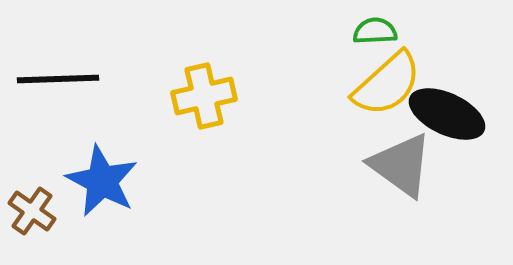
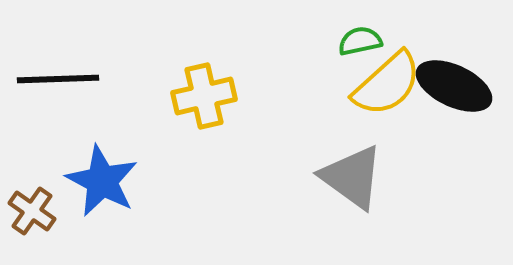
green semicircle: moved 15 px left, 10 px down; rotated 9 degrees counterclockwise
black ellipse: moved 7 px right, 28 px up
gray triangle: moved 49 px left, 12 px down
